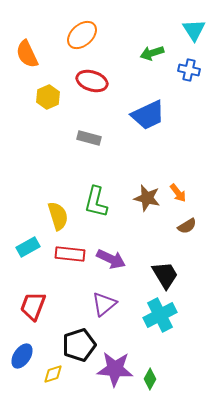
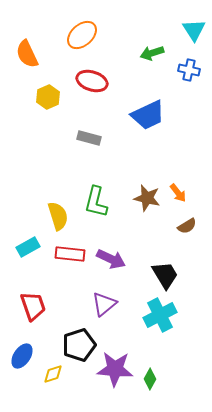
red trapezoid: rotated 140 degrees clockwise
